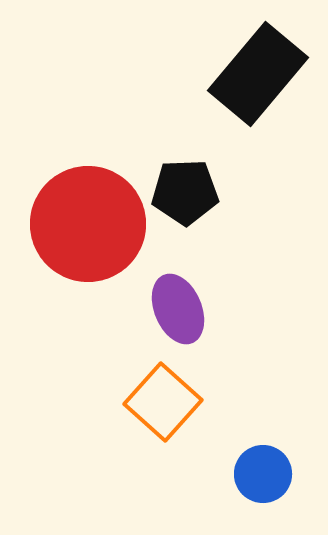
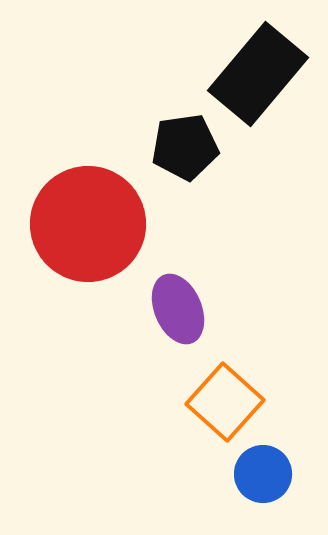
black pentagon: moved 45 px up; rotated 6 degrees counterclockwise
orange square: moved 62 px right
